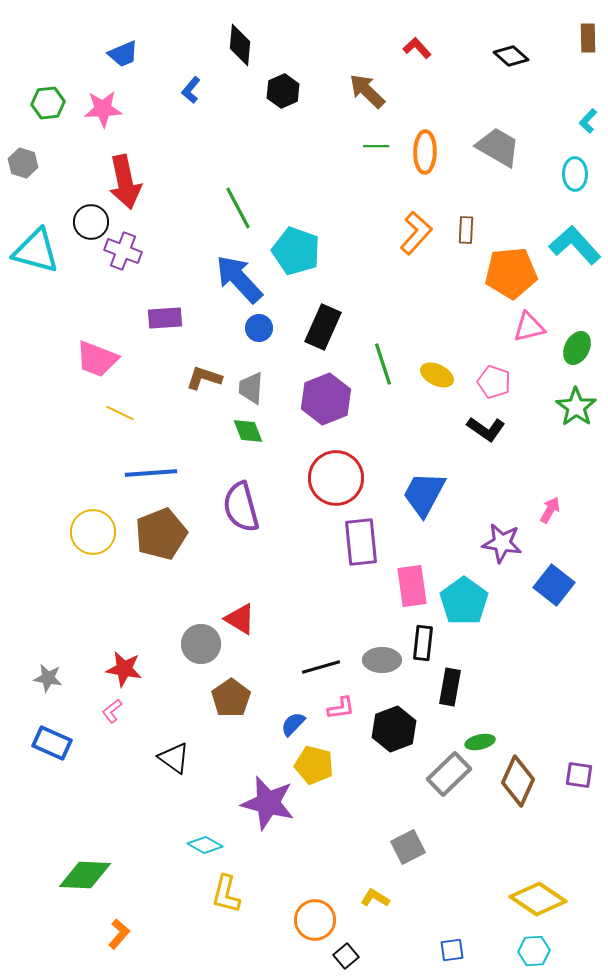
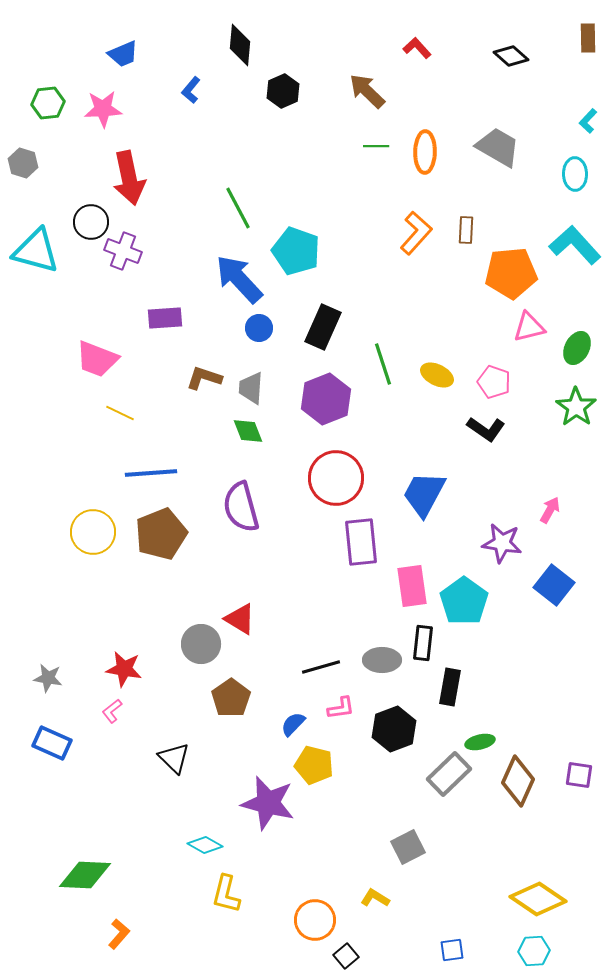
red arrow at (125, 182): moved 4 px right, 4 px up
black triangle at (174, 758): rotated 8 degrees clockwise
